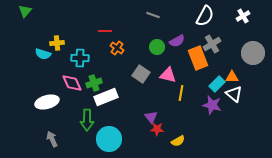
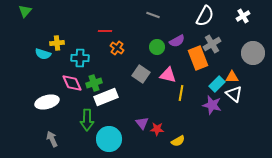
purple triangle: moved 9 px left, 6 px down
